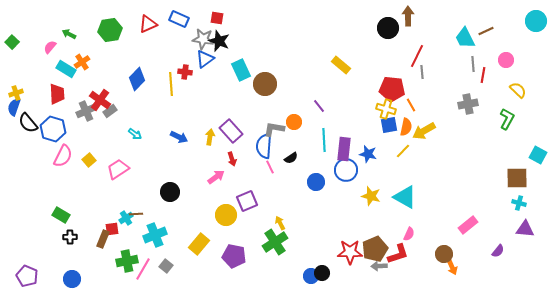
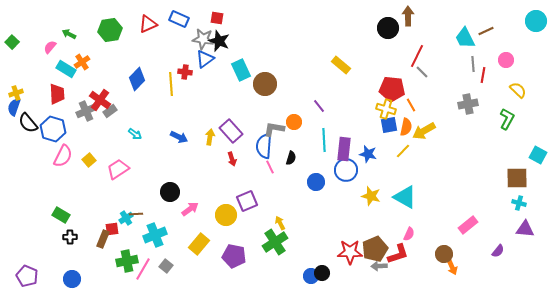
gray line at (422, 72): rotated 40 degrees counterclockwise
black semicircle at (291, 158): rotated 40 degrees counterclockwise
pink arrow at (216, 177): moved 26 px left, 32 px down
